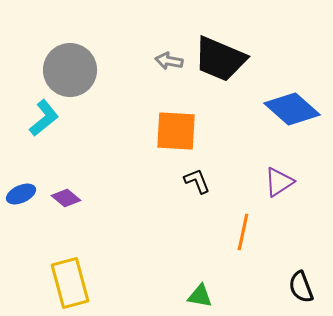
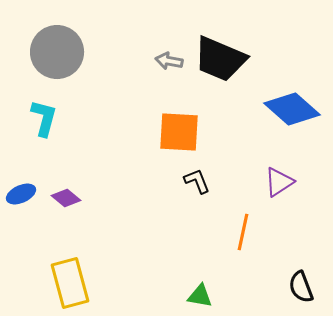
gray circle: moved 13 px left, 18 px up
cyan L-shape: rotated 36 degrees counterclockwise
orange square: moved 3 px right, 1 px down
